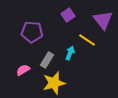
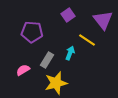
yellow star: moved 2 px right
